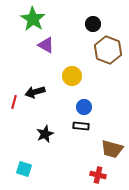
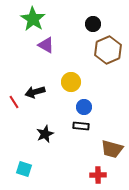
brown hexagon: rotated 16 degrees clockwise
yellow circle: moved 1 px left, 6 px down
red line: rotated 48 degrees counterclockwise
red cross: rotated 14 degrees counterclockwise
